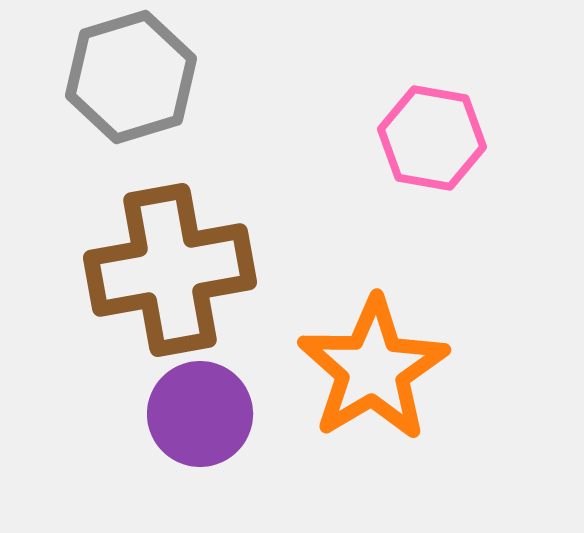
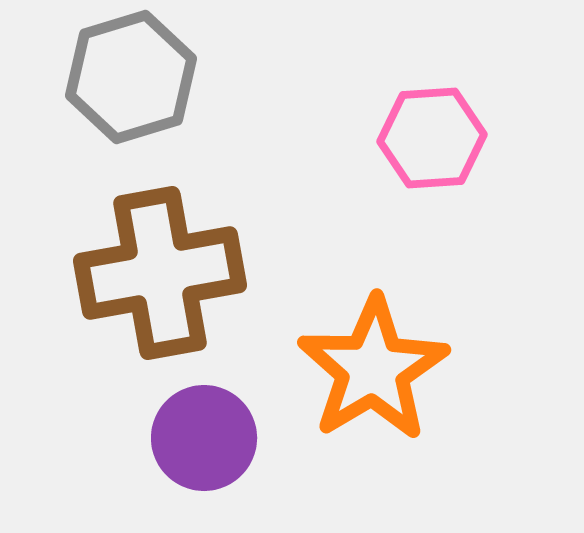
pink hexagon: rotated 14 degrees counterclockwise
brown cross: moved 10 px left, 3 px down
purple circle: moved 4 px right, 24 px down
